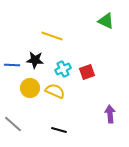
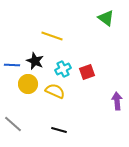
green triangle: moved 3 px up; rotated 12 degrees clockwise
black star: moved 1 px down; rotated 18 degrees clockwise
yellow circle: moved 2 px left, 4 px up
purple arrow: moved 7 px right, 13 px up
